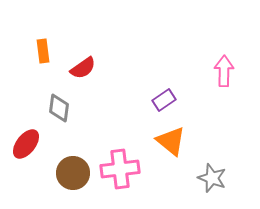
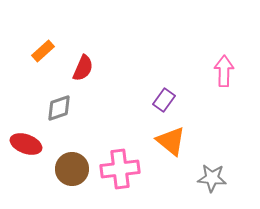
orange rectangle: rotated 55 degrees clockwise
red semicircle: rotated 32 degrees counterclockwise
purple rectangle: rotated 20 degrees counterclockwise
gray diamond: rotated 64 degrees clockwise
red ellipse: rotated 72 degrees clockwise
brown circle: moved 1 px left, 4 px up
gray star: rotated 16 degrees counterclockwise
